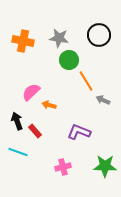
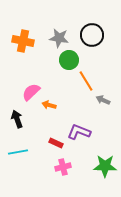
black circle: moved 7 px left
black arrow: moved 2 px up
red rectangle: moved 21 px right, 12 px down; rotated 24 degrees counterclockwise
cyan line: rotated 30 degrees counterclockwise
